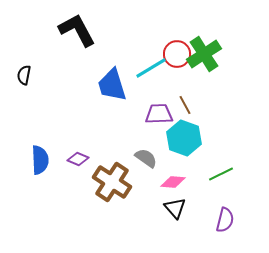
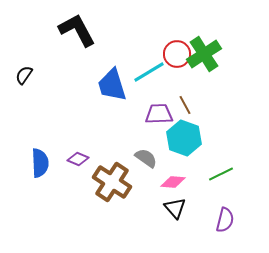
cyan line: moved 2 px left, 4 px down
black semicircle: rotated 24 degrees clockwise
blue semicircle: moved 3 px down
